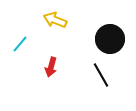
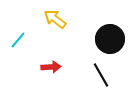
yellow arrow: moved 1 px up; rotated 15 degrees clockwise
cyan line: moved 2 px left, 4 px up
red arrow: rotated 108 degrees counterclockwise
